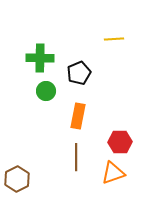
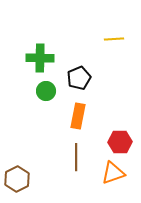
black pentagon: moved 5 px down
